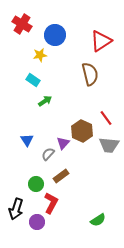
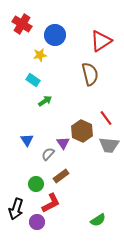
purple triangle: rotated 16 degrees counterclockwise
red L-shape: rotated 35 degrees clockwise
